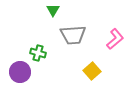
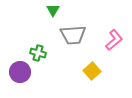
pink L-shape: moved 1 px left, 1 px down
